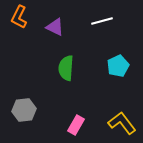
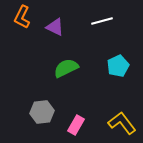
orange L-shape: moved 3 px right
green semicircle: rotated 60 degrees clockwise
gray hexagon: moved 18 px right, 2 px down
